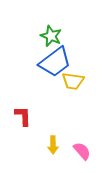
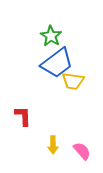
green star: rotated 10 degrees clockwise
blue trapezoid: moved 2 px right, 1 px down
